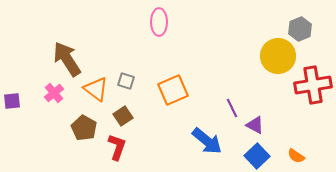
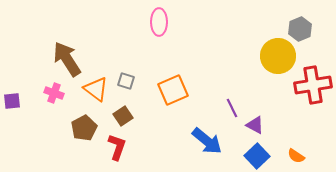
pink cross: rotated 30 degrees counterclockwise
brown pentagon: rotated 15 degrees clockwise
